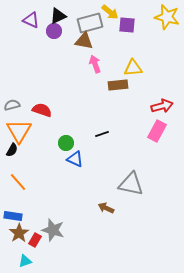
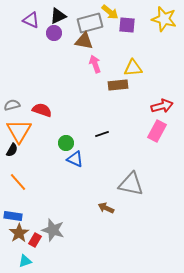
yellow star: moved 3 px left, 2 px down
purple circle: moved 2 px down
